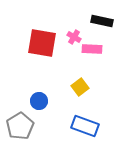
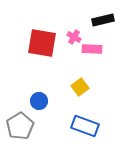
black rectangle: moved 1 px right, 1 px up; rotated 25 degrees counterclockwise
